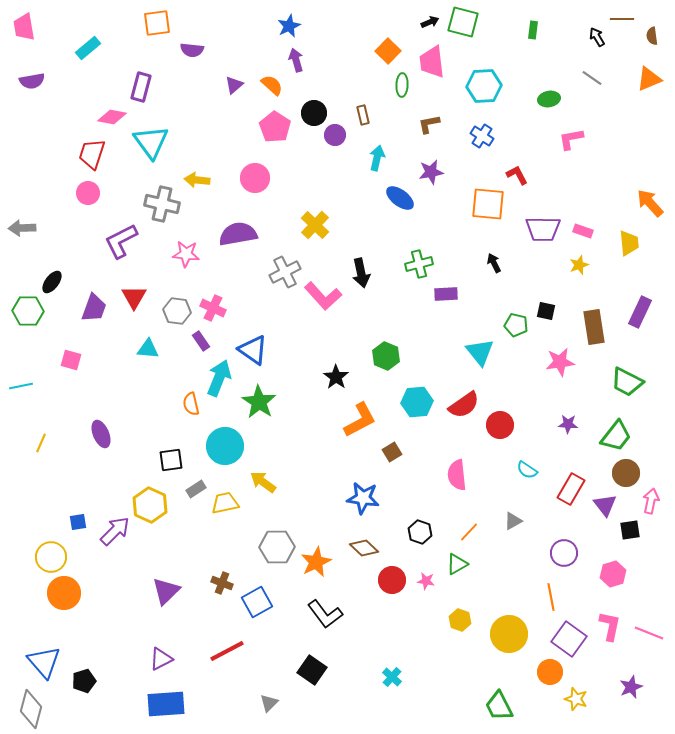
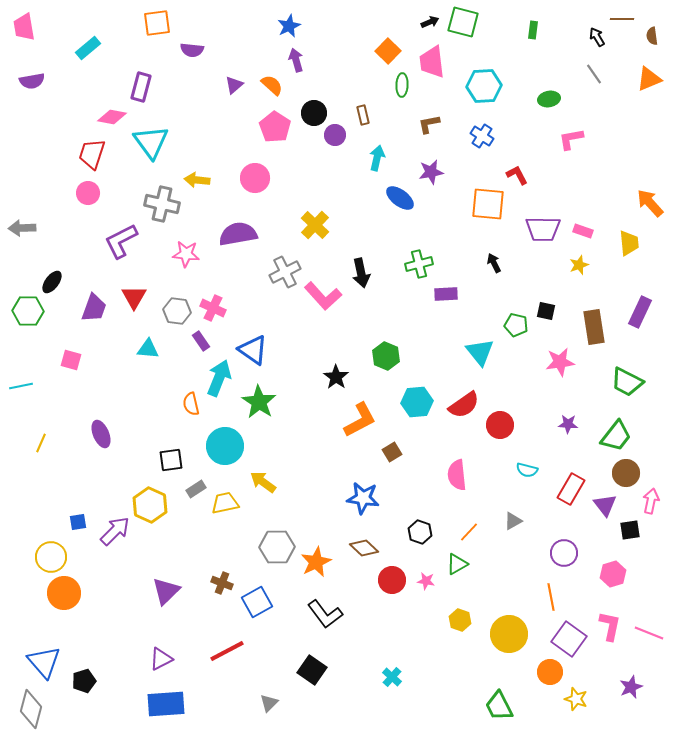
gray line at (592, 78): moved 2 px right, 4 px up; rotated 20 degrees clockwise
cyan semicircle at (527, 470): rotated 20 degrees counterclockwise
